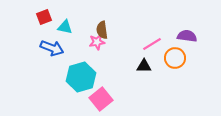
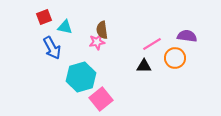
blue arrow: rotated 40 degrees clockwise
